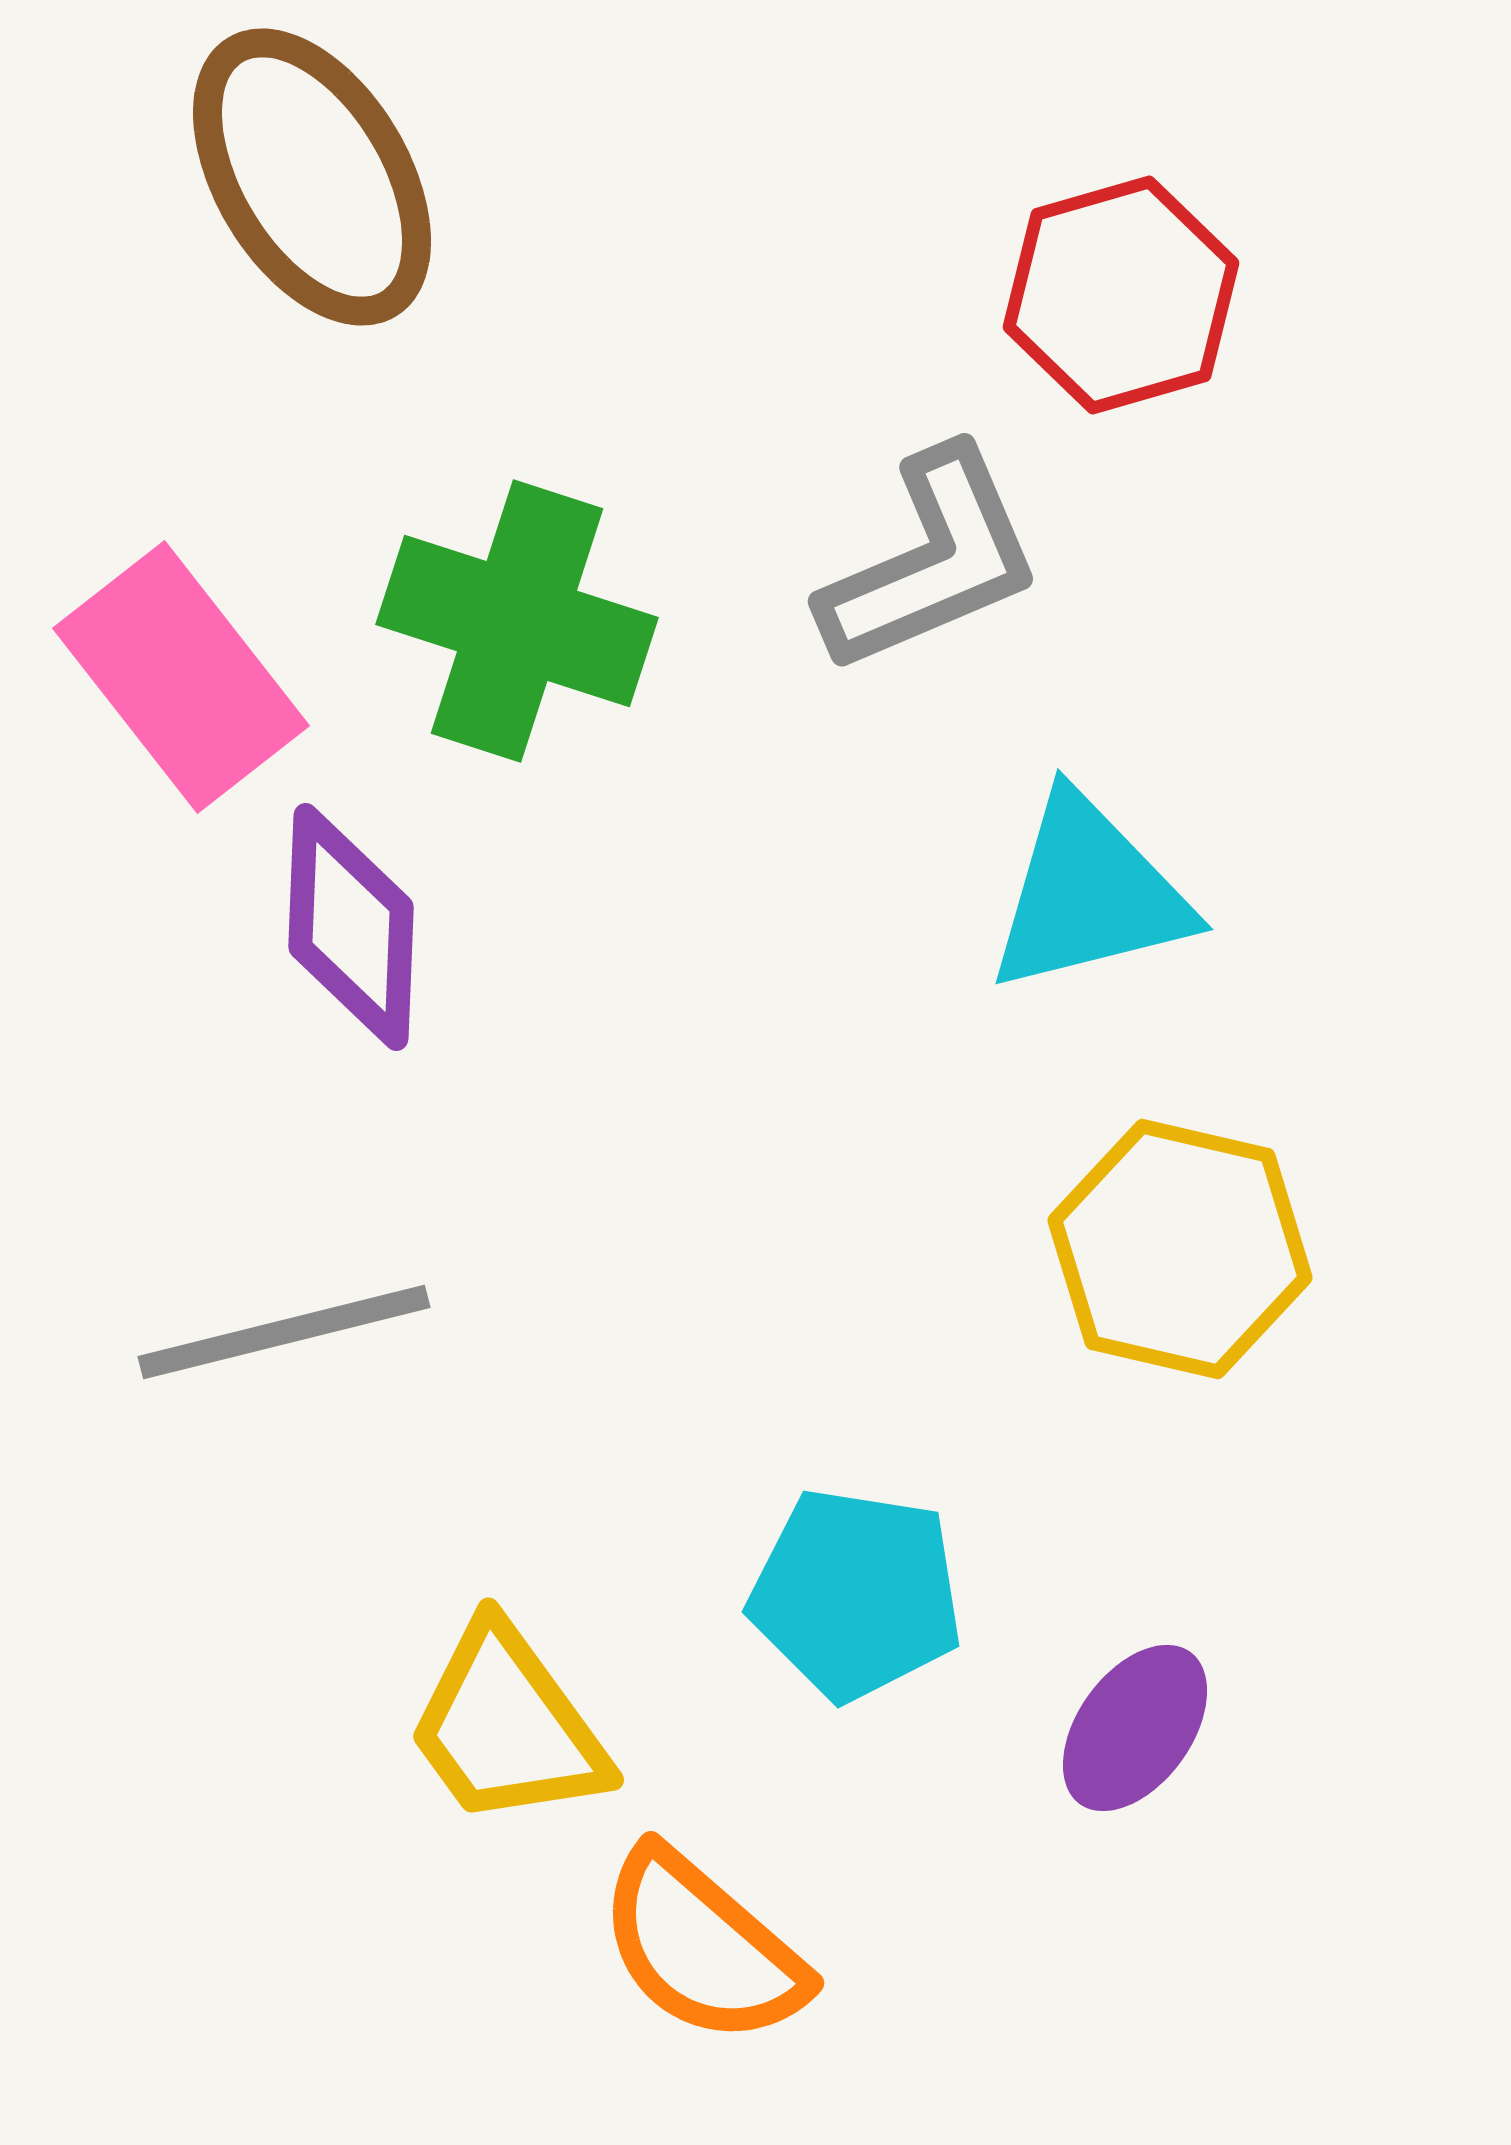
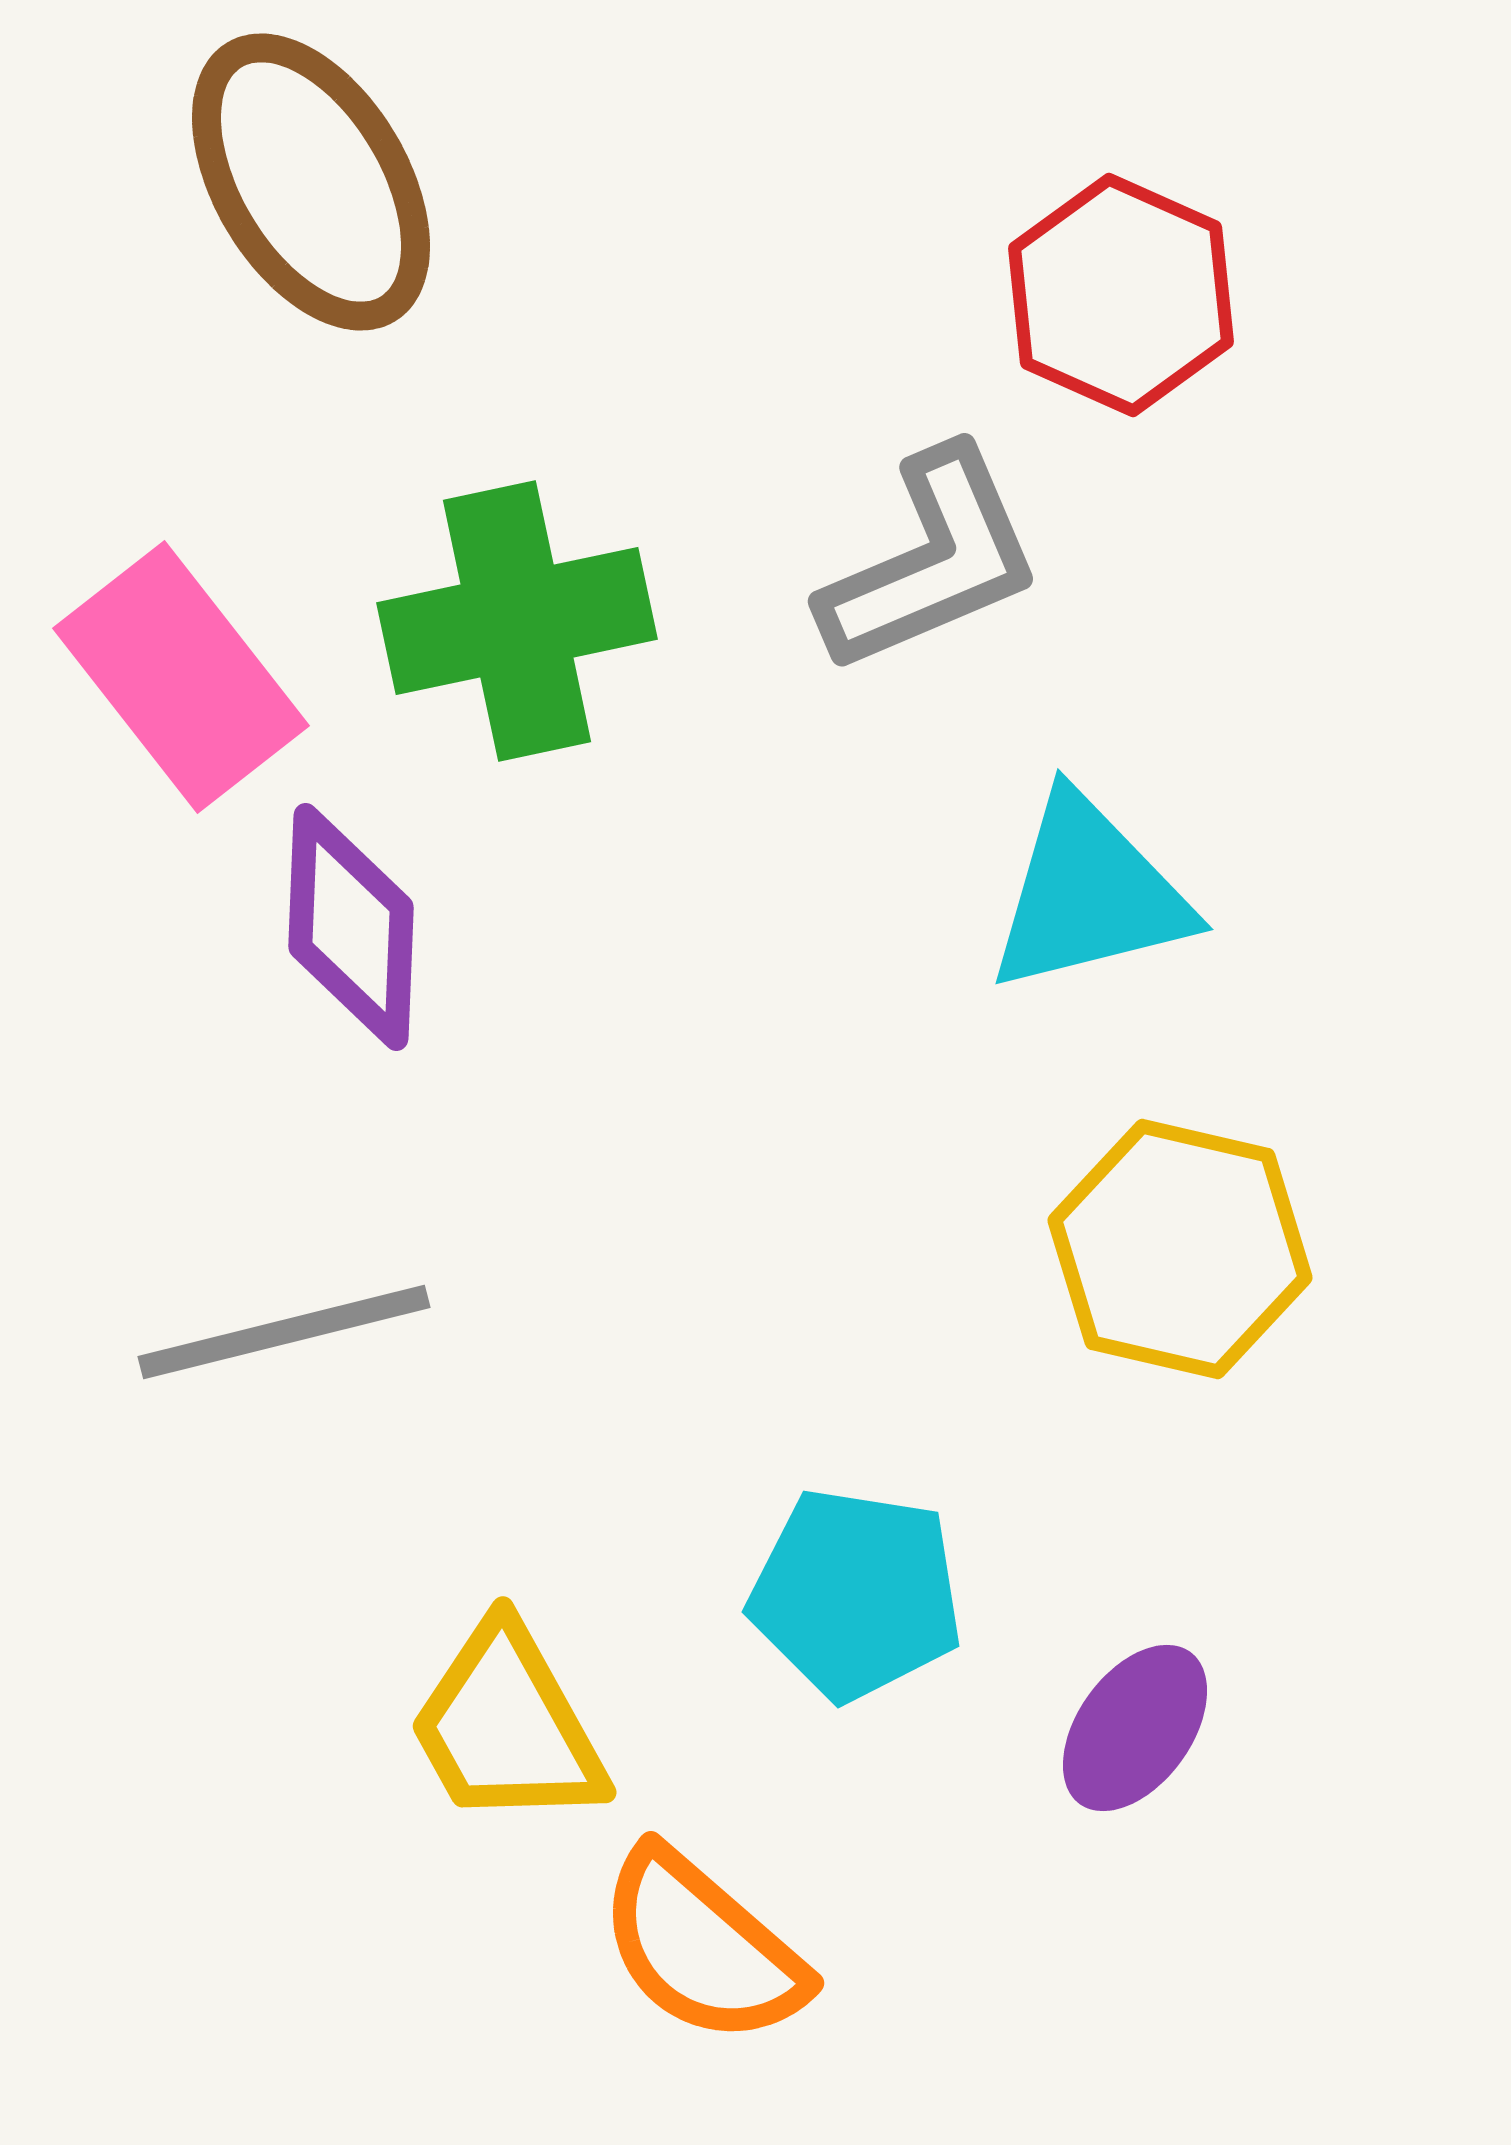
brown ellipse: moved 1 px left, 5 px down
red hexagon: rotated 20 degrees counterclockwise
green cross: rotated 30 degrees counterclockwise
yellow trapezoid: rotated 7 degrees clockwise
